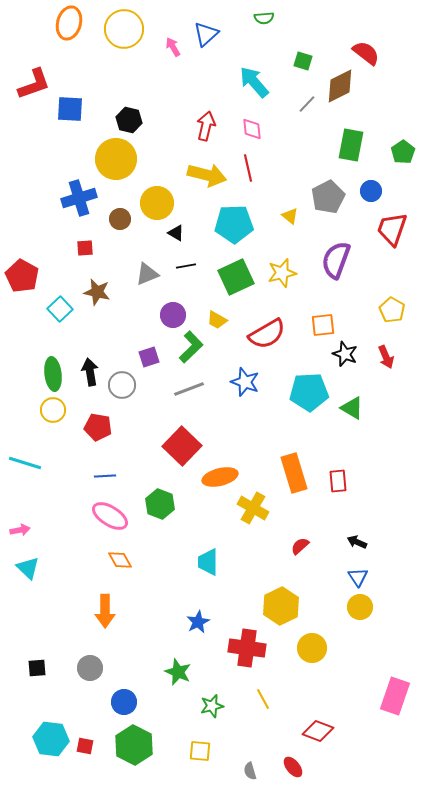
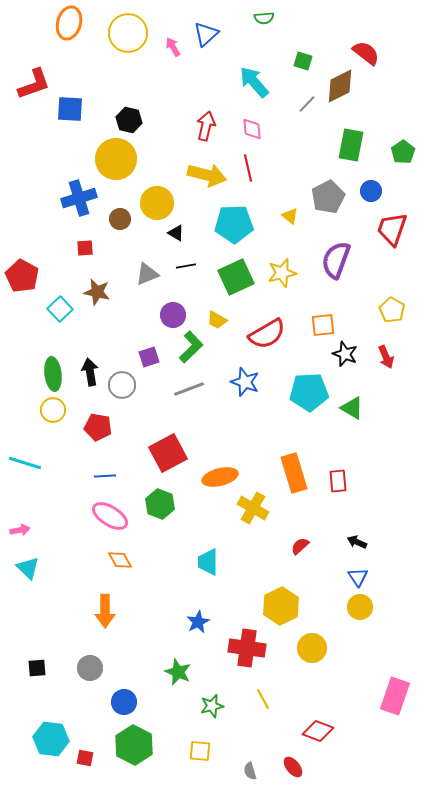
yellow circle at (124, 29): moved 4 px right, 4 px down
red square at (182, 446): moved 14 px left, 7 px down; rotated 18 degrees clockwise
red square at (85, 746): moved 12 px down
